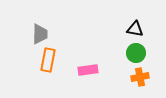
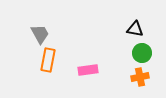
gray trapezoid: rotated 30 degrees counterclockwise
green circle: moved 6 px right
